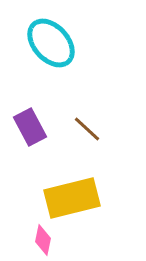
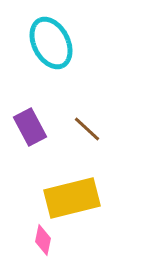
cyan ellipse: rotated 15 degrees clockwise
